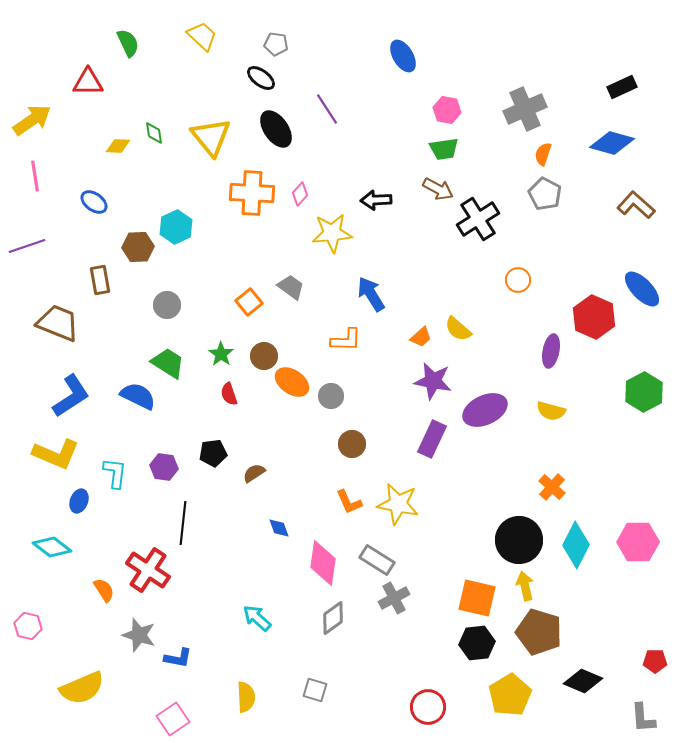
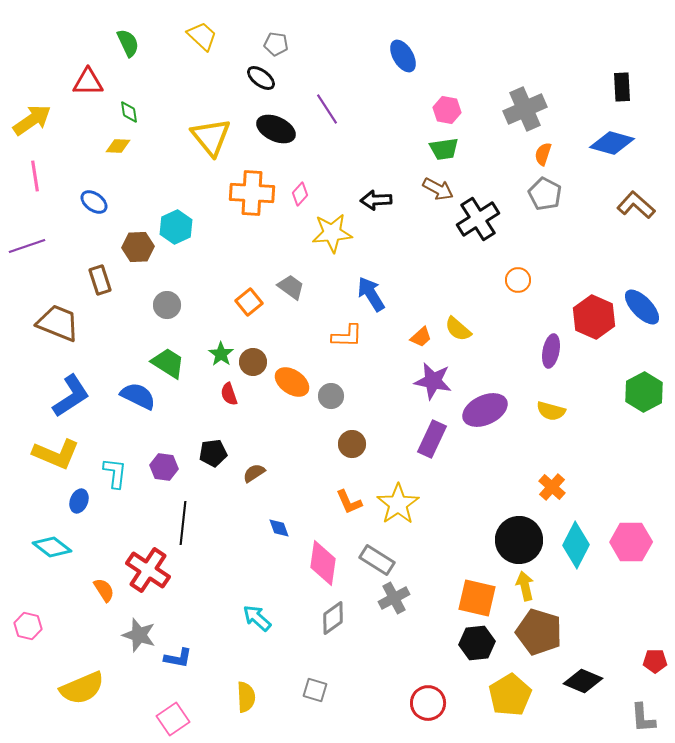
black rectangle at (622, 87): rotated 68 degrees counterclockwise
black ellipse at (276, 129): rotated 30 degrees counterclockwise
green diamond at (154, 133): moved 25 px left, 21 px up
brown rectangle at (100, 280): rotated 8 degrees counterclockwise
blue ellipse at (642, 289): moved 18 px down
orange L-shape at (346, 340): moved 1 px right, 4 px up
brown circle at (264, 356): moved 11 px left, 6 px down
yellow star at (398, 504): rotated 27 degrees clockwise
pink hexagon at (638, 542): moved 7 px left
red circle at (428, 707): moved 4 px up
